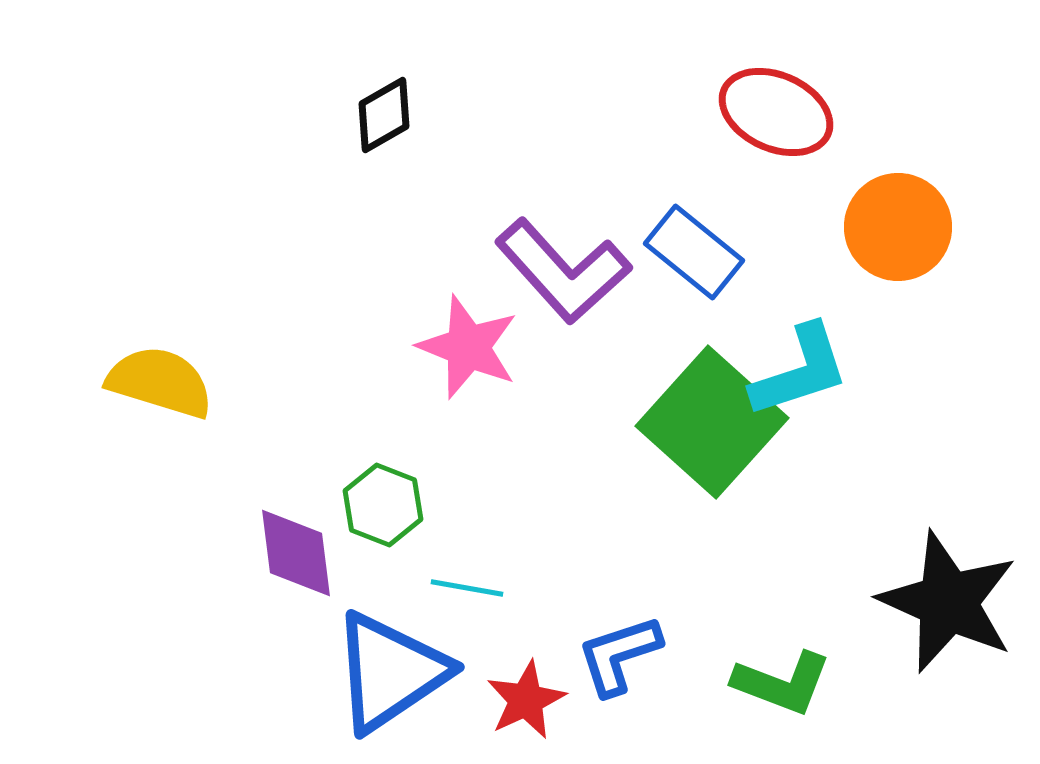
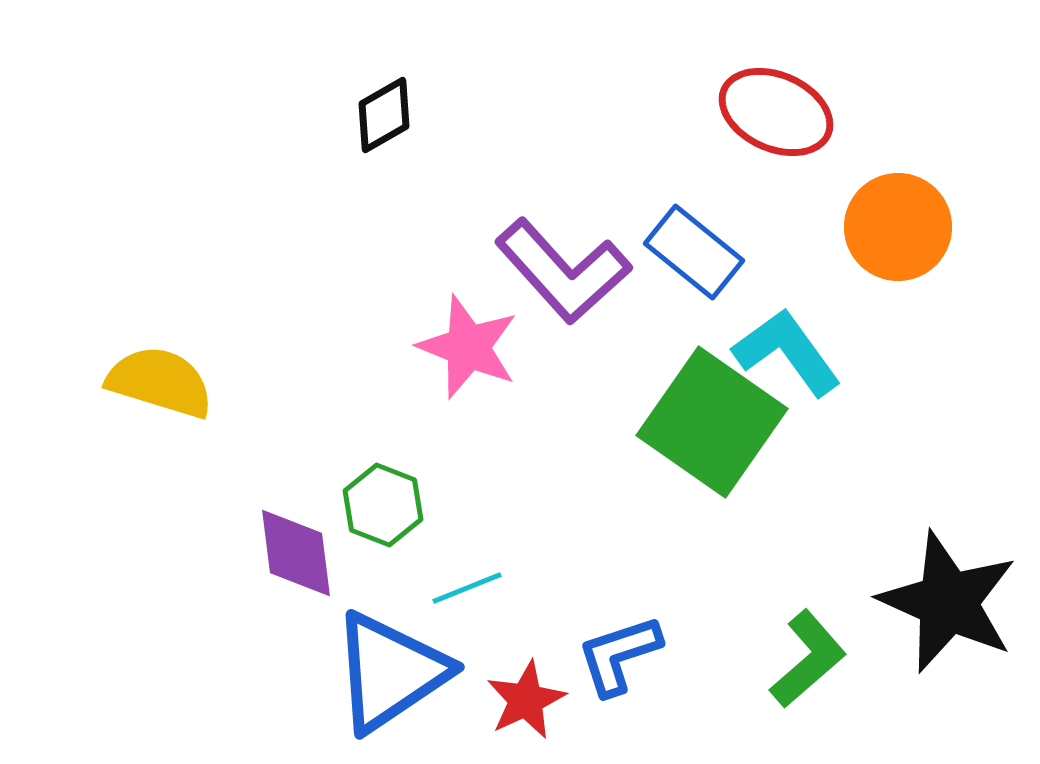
cyan L-shape: moved 13 px left, 19 px up; rotated 108 degrees counterclockwise
green square: rotated 7 degrees counterclockwise
cyan line: rotated 32 degrees counterclockwise
green L-shape: moved 26 px right, 24 px up; rotated 62 degrees counterclockwise
